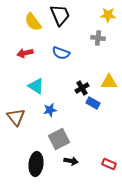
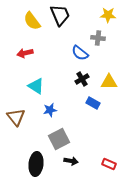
yellow semicircle: moved 1 px left, 1 px up
blue semicircle: moved 19 px right; rotated 18 degrees clockwise
black cross: moved 9 px up
